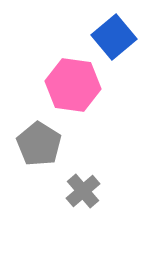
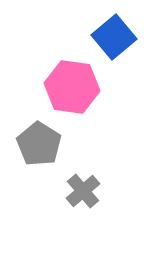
pink hexagon: moved 1 px left, 2 px down
